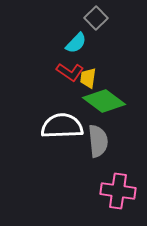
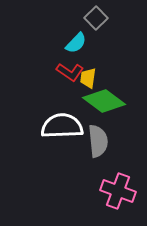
pink cross: rotated 12 degrees clockwise
